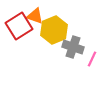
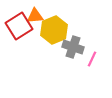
orange triangle: rotated 24 degrees counterclockwise
